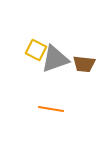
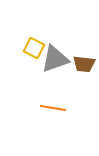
yellow square: moved 2 px left, 2 px up
orange line: moved 2 px right, 1 px up
